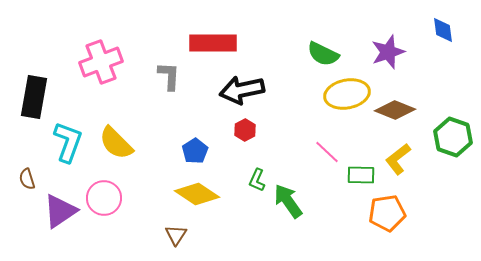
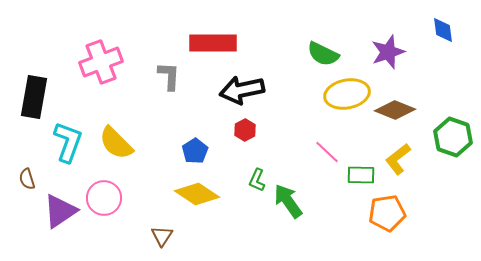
brown triangle: moved 14 px left, 1 px down
